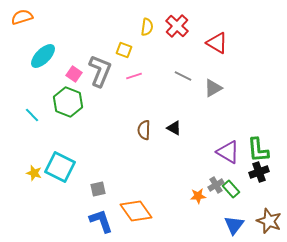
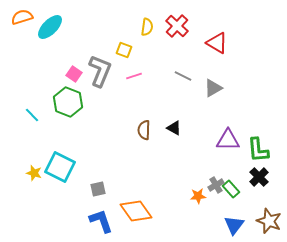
cyan ellipse: moved 7 px right, 29 px up
purple triangle: moved 12 px up; rotated 30 degrees counterclockwise
black cross: moved 5 px down; rotated 24 degrees counterclockwise
